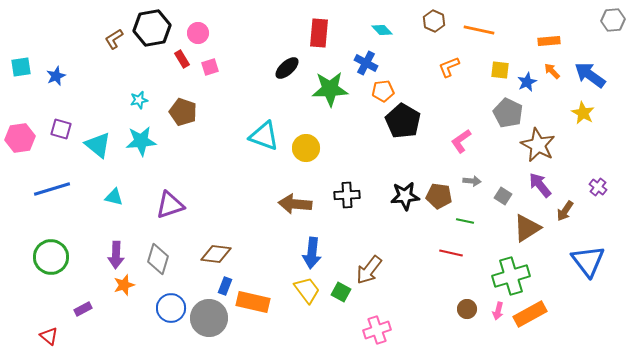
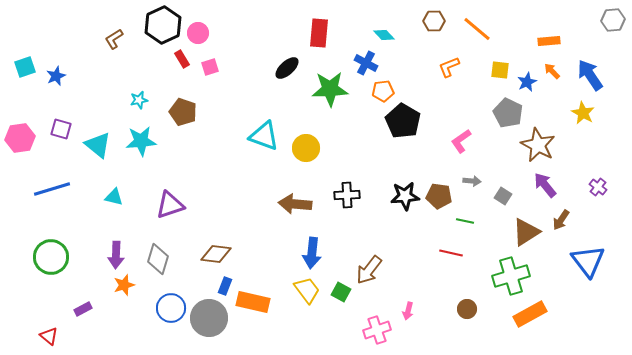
brown hexagon at (434, 21): rotated 25 degrees counterclockwise
black hexagon at (152, 28): moved 11 px right, 3 px up; rotated 15 degrees counterclockwise
cyan diamond at (382, 30): moved 2 px right, 5 px down
orange line at (479, 30): moved 2 px left, 1 px up; rotated 28 degrees clockwise
cyan square at (21, 67): moved 4 px right; rotated 10 degrees counterclockwise
blue arrow at (590, 75): rotated 20 degrees clockwise
purple arrow at (540, 185): moved 5 px right
brown arrow at (565, 211): moved 4 px left, 9 px down
brown triangle at (527, 228): moved 1 px left, 4 px down
pink arrow at (498, 311): moved 90 px left
